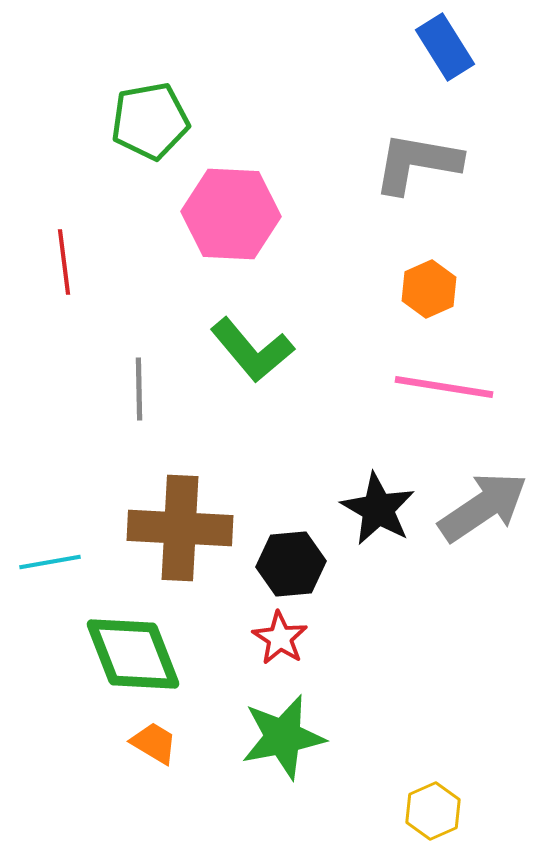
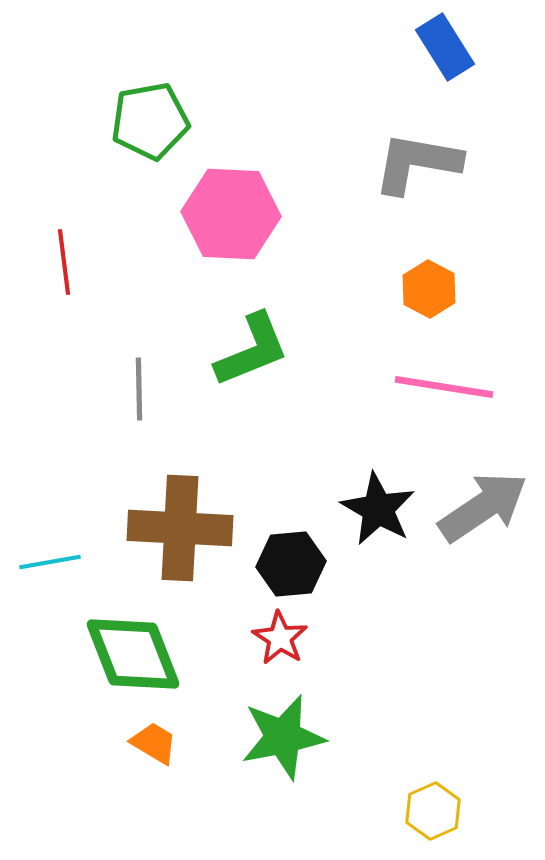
orange hexagon: rotated 8 degrees counterclockwise
green L-shape: rotated 72 degrees counterclockwise
